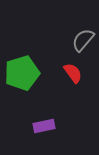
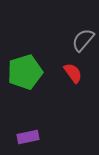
green pentagon: moved 3 px right, 1 px up
purple rectangle: moved 16 px left, 11 px down
